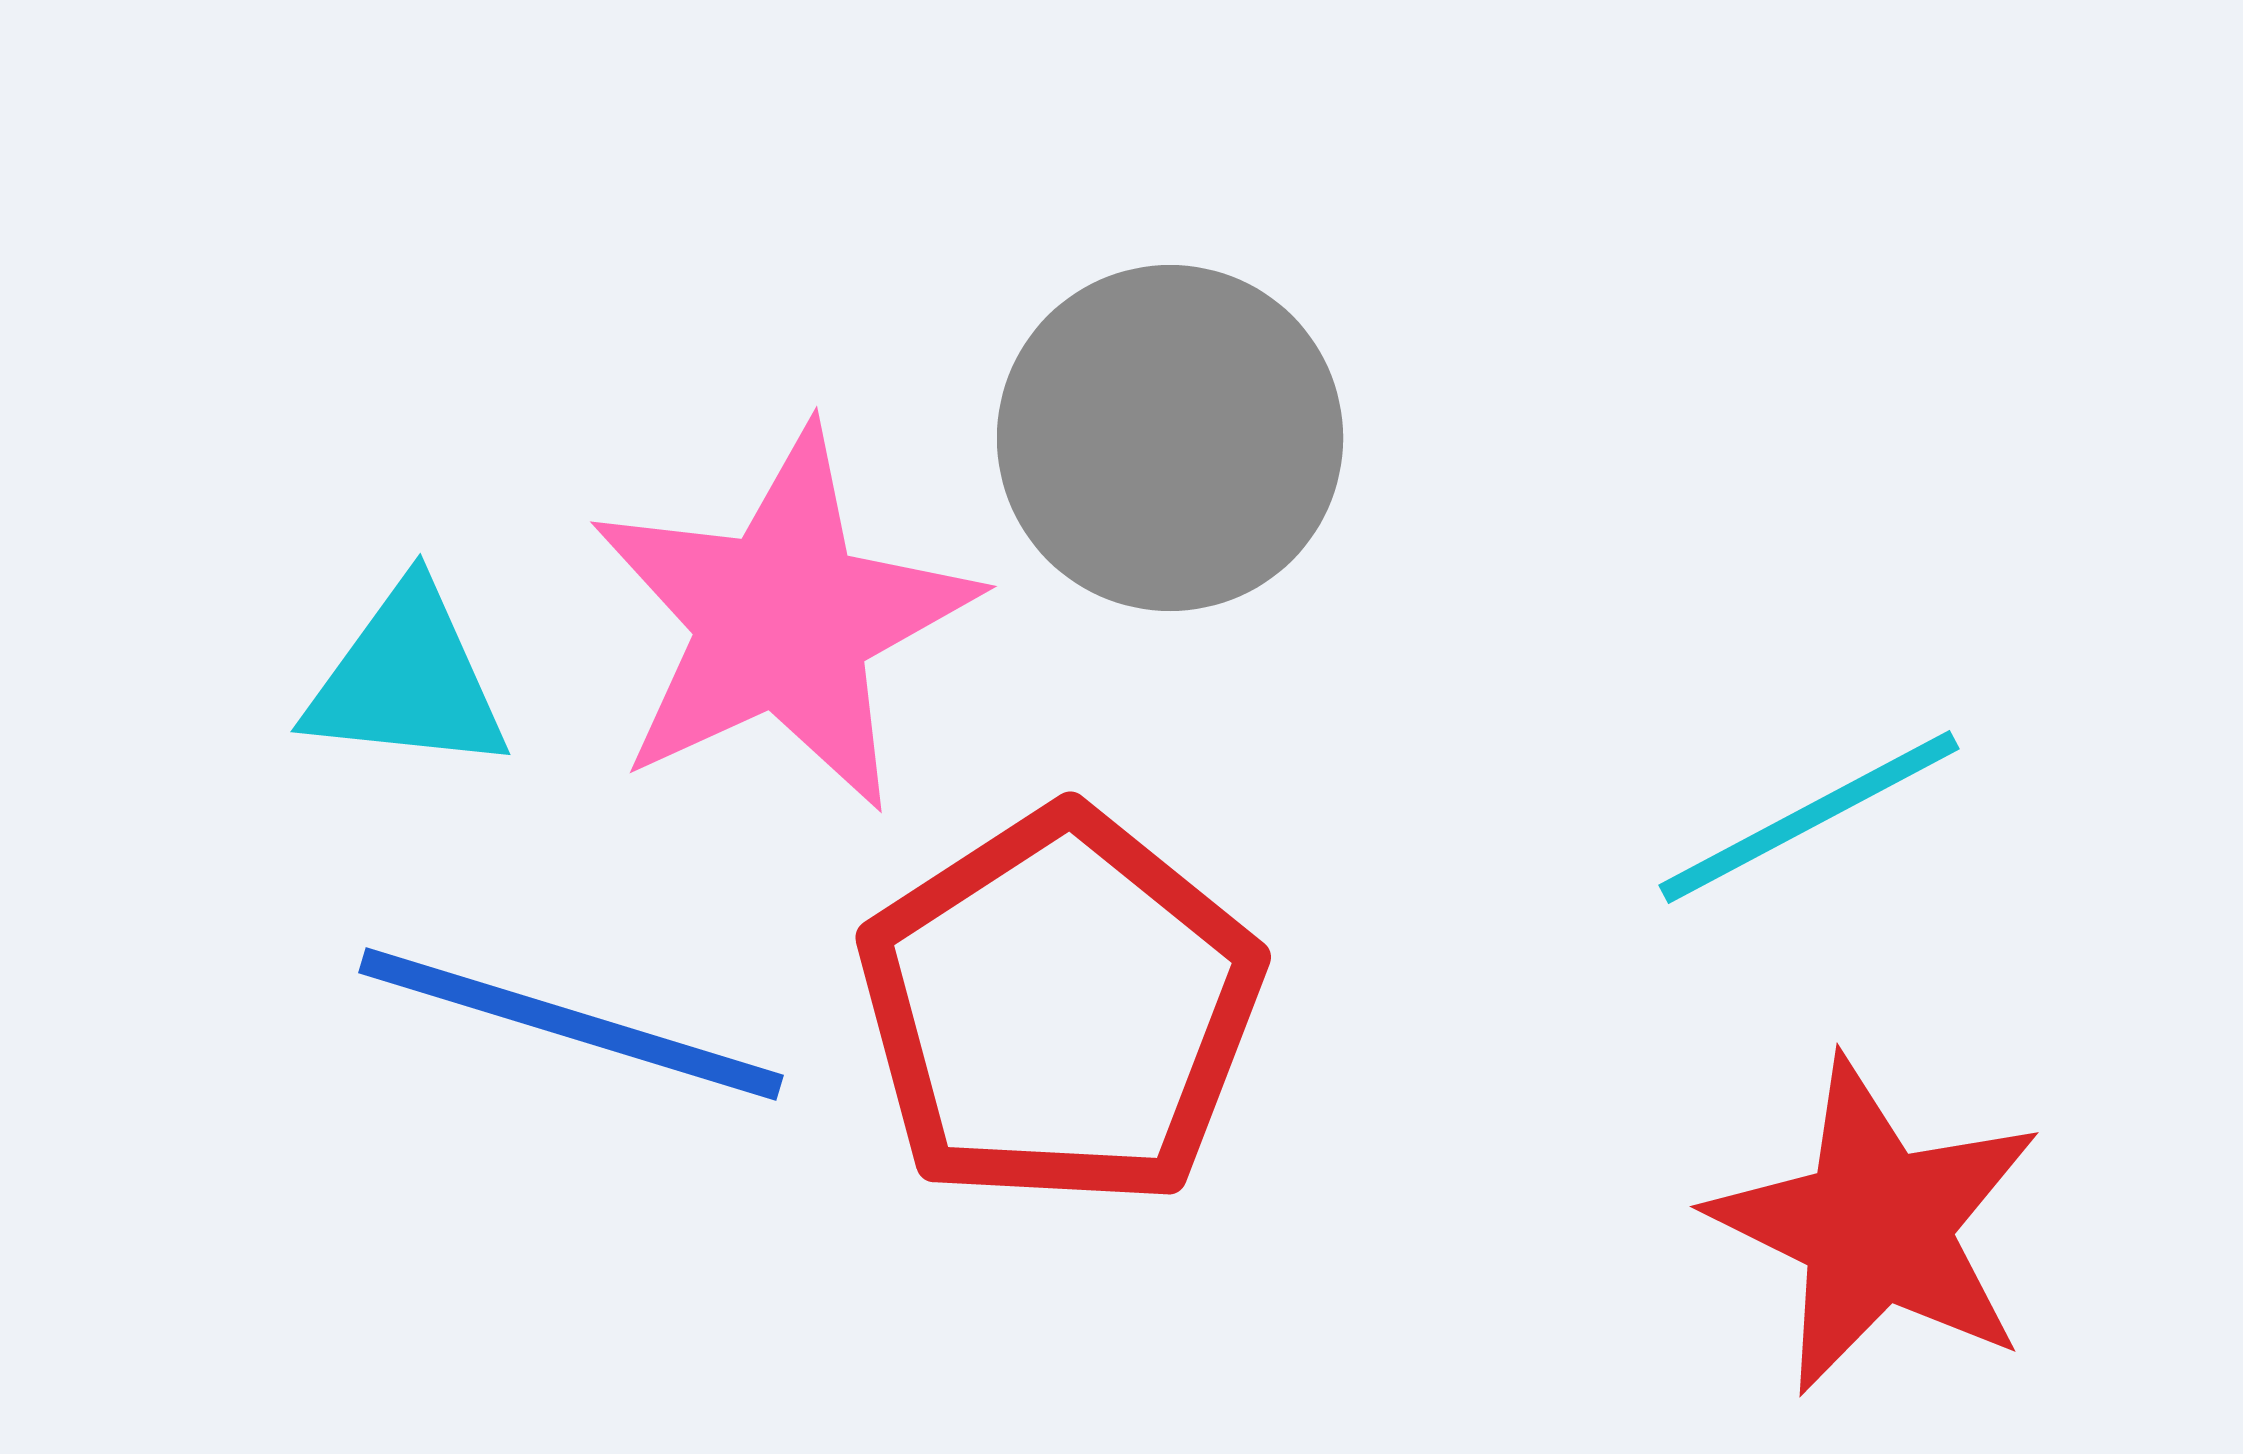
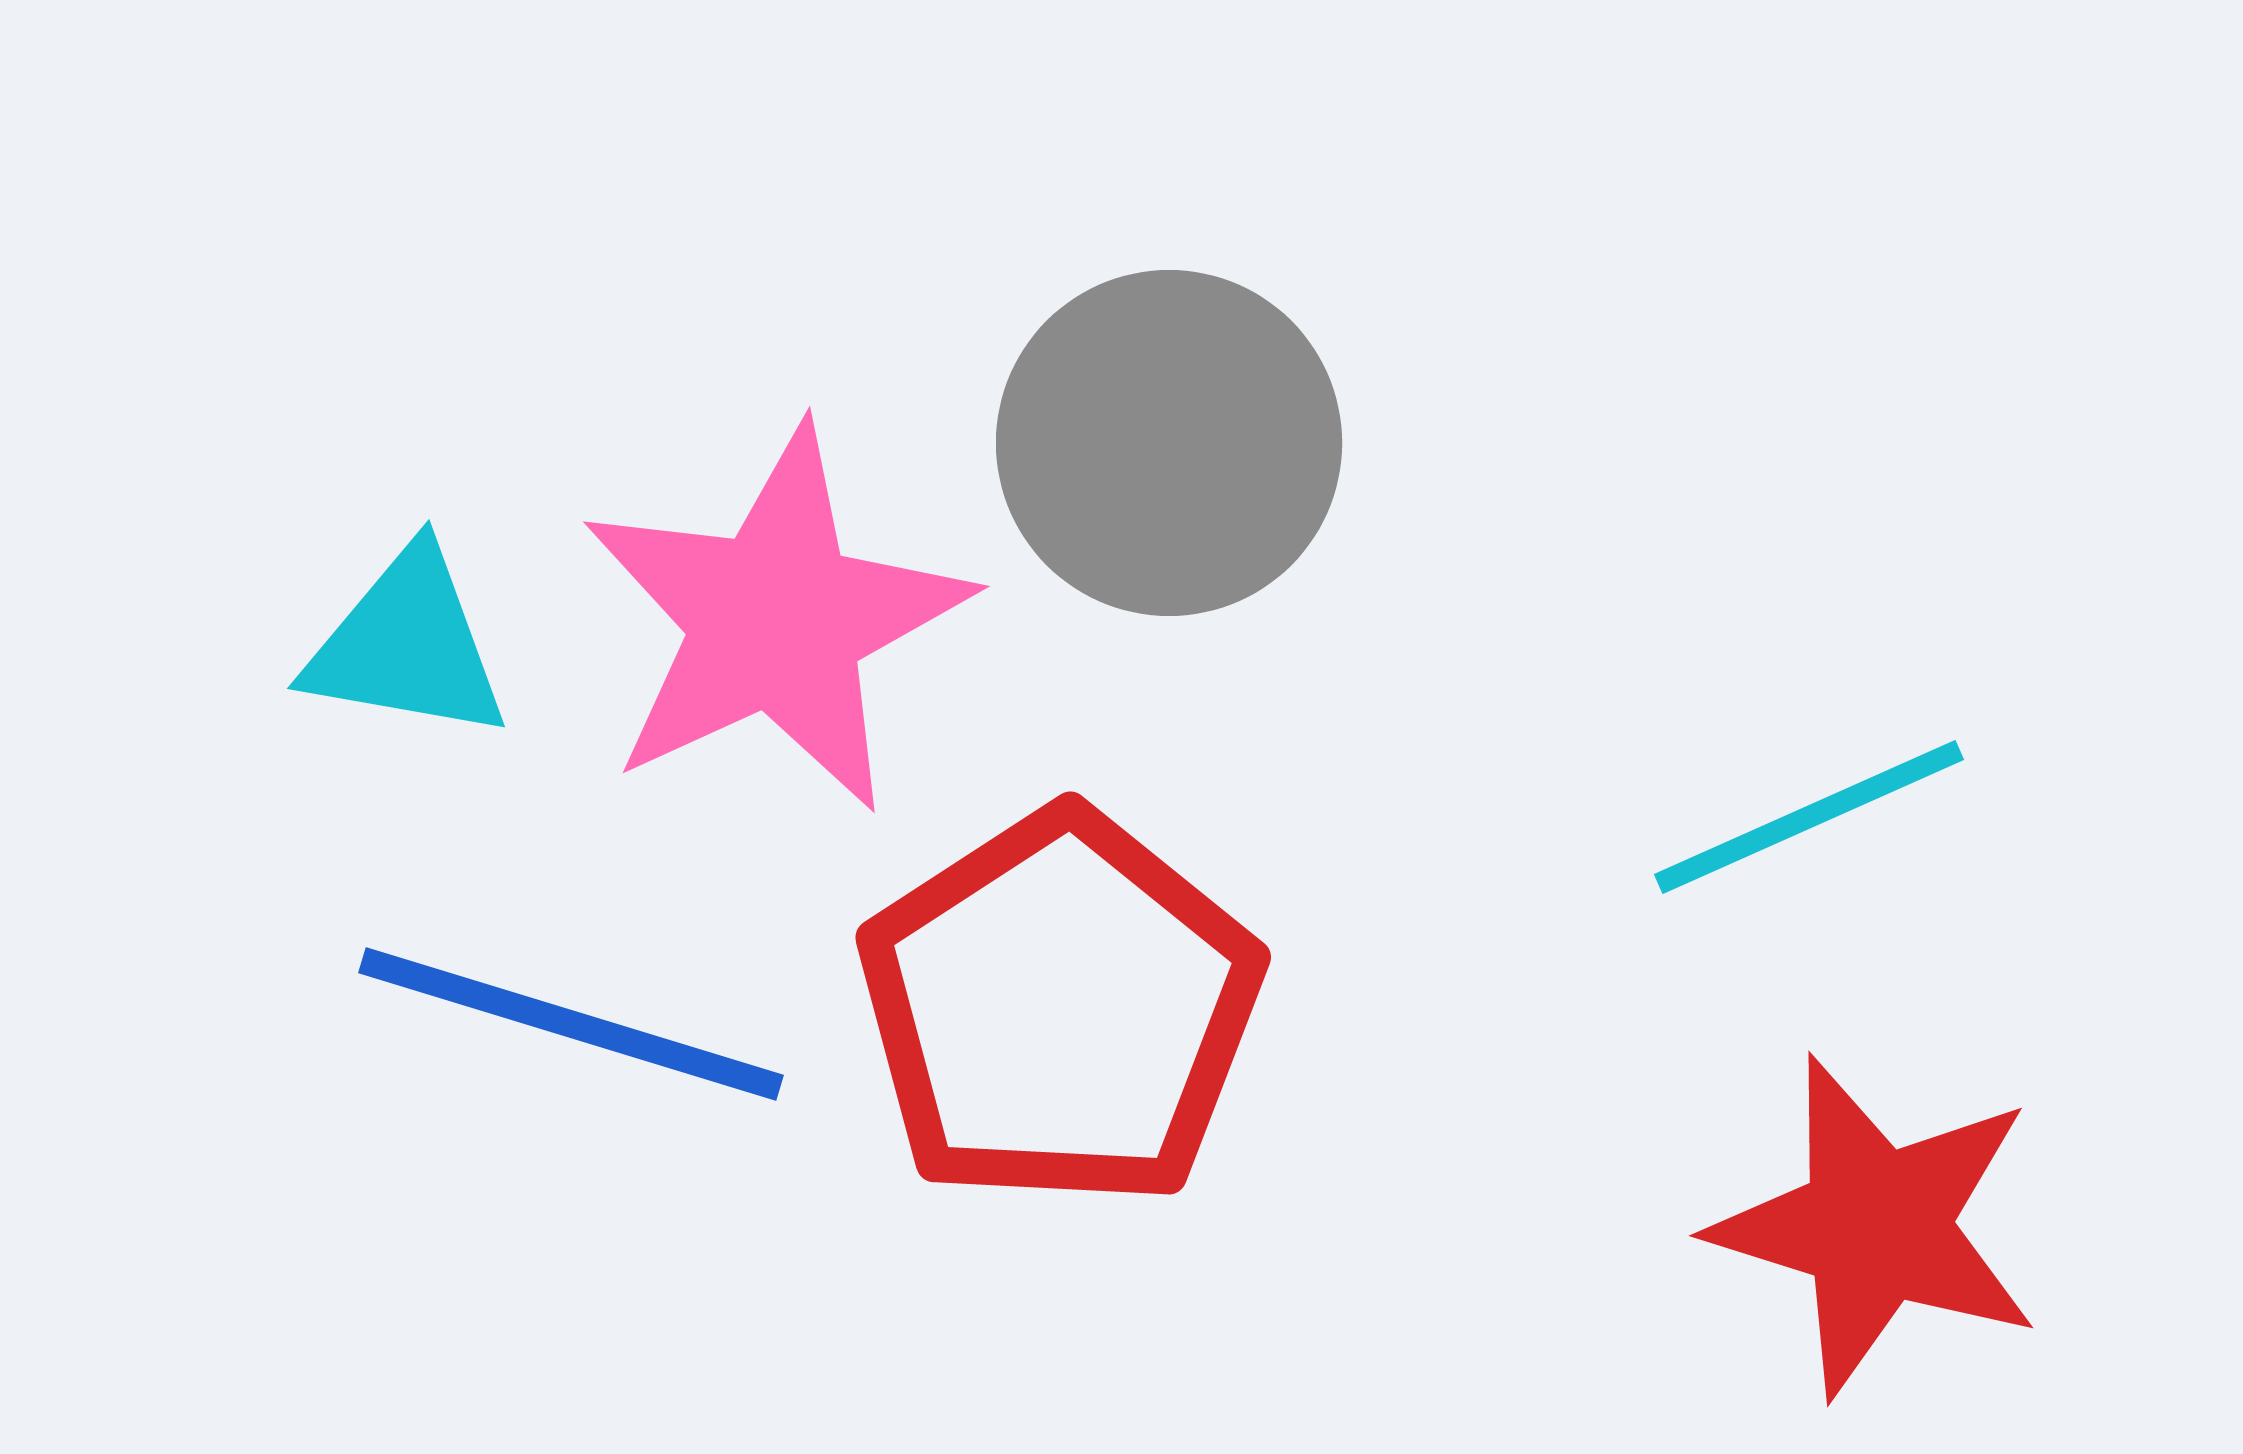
gray circle: moved 1 px left, 5 px down
pink star: moved 7 px left
cyan triangle: moved 35 px up; rotated 4 degrees clockwise
cyan line: rotated 4 degrees clockwise
red star: rotated 9 degrees counterclockwise
